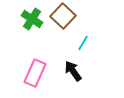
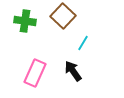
green cross: moved 7 px left, 2 px down; rotated 25 degrees counterclockwise
